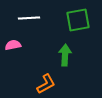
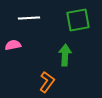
orange L-shape: moved 1 px right, 2 px up; rotated 25 degrees counterclockwise
